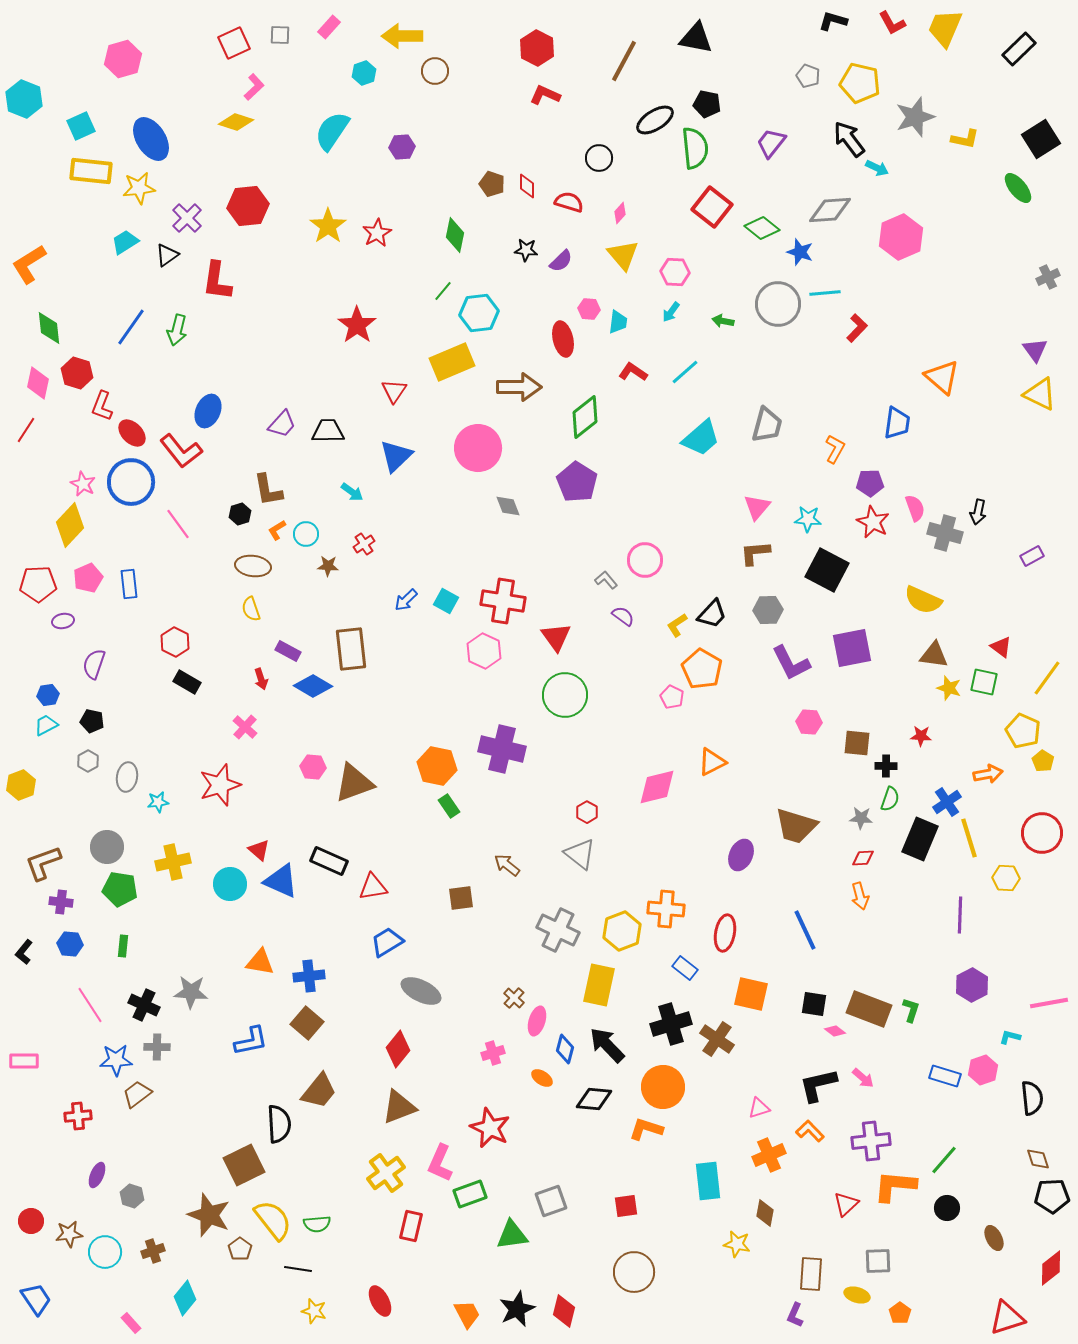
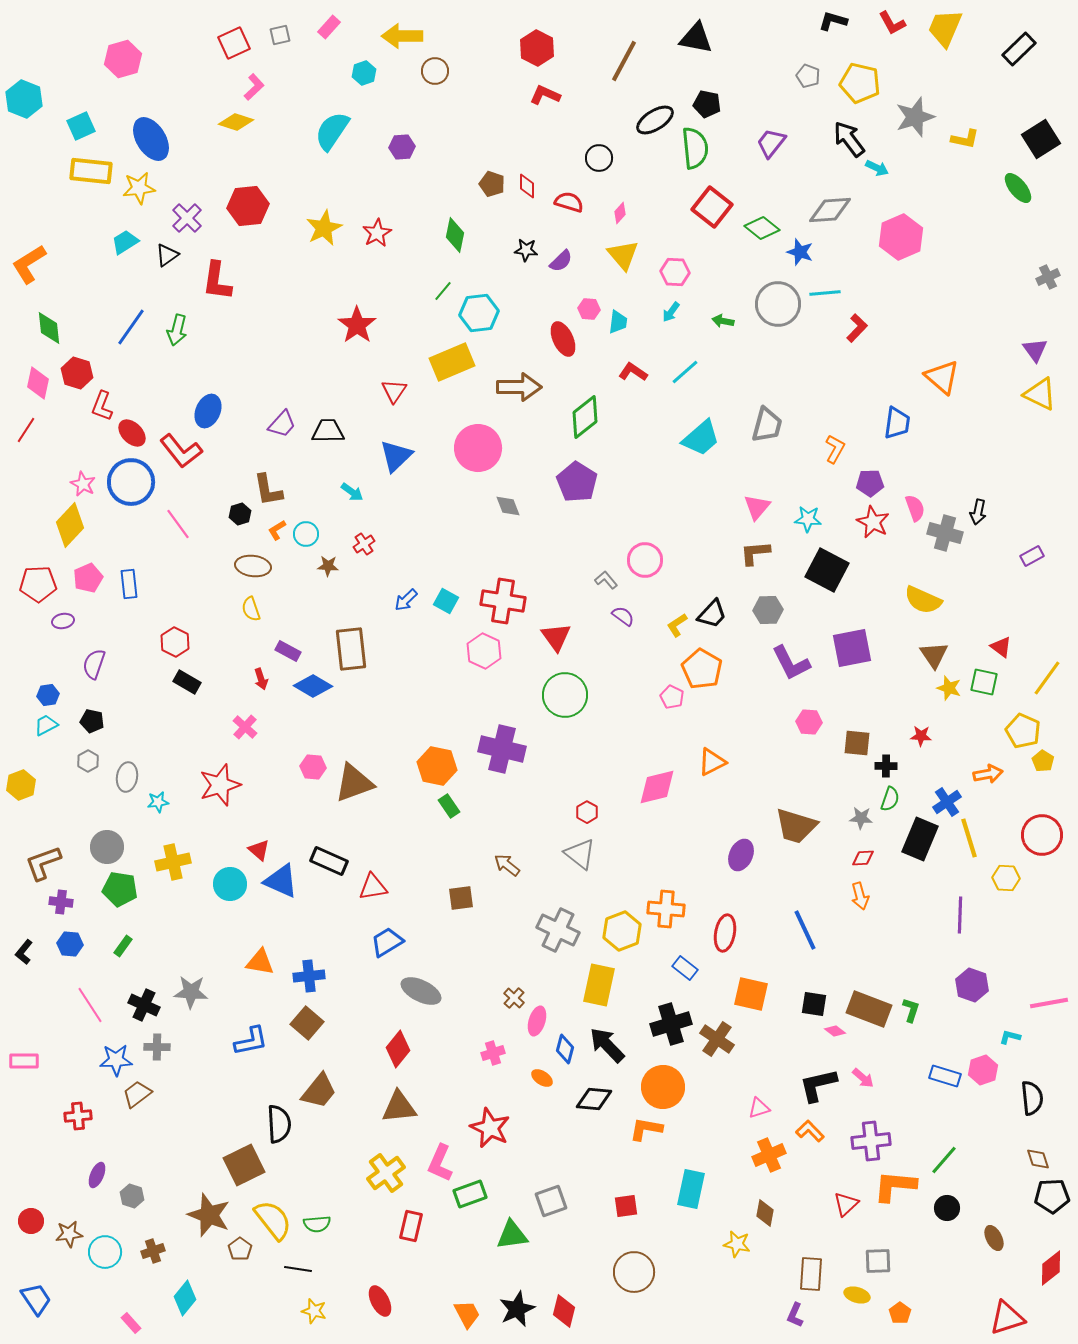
gray square at (280, 35): rotated 15 degrees counterclockwise
yellow star at (328, 226): moved 4 px left, 2 px down; rotated 9 degrees clockwise
red ellipse at (563, 339): rotated 12 degrees counterclockwise
brown triangle at (934, 655): rotated 48 degrees clockwise
red circle at (1042, 833): moved 2 px down
green rectangle at (123, 946): rotated 30 degrees clockwise
purple hexagon at (972, 985): rotated 12 degrees counterclockwise
brown triangle at (399, 1107): rotated 15 degrees clockwise
orange L-shape at (646, 1129): rotated 8 degrees counterclockwise
cyan rectangle at (708, 1181): moved 17 px left, 8 px down; rotated 18 degrees clockwise
